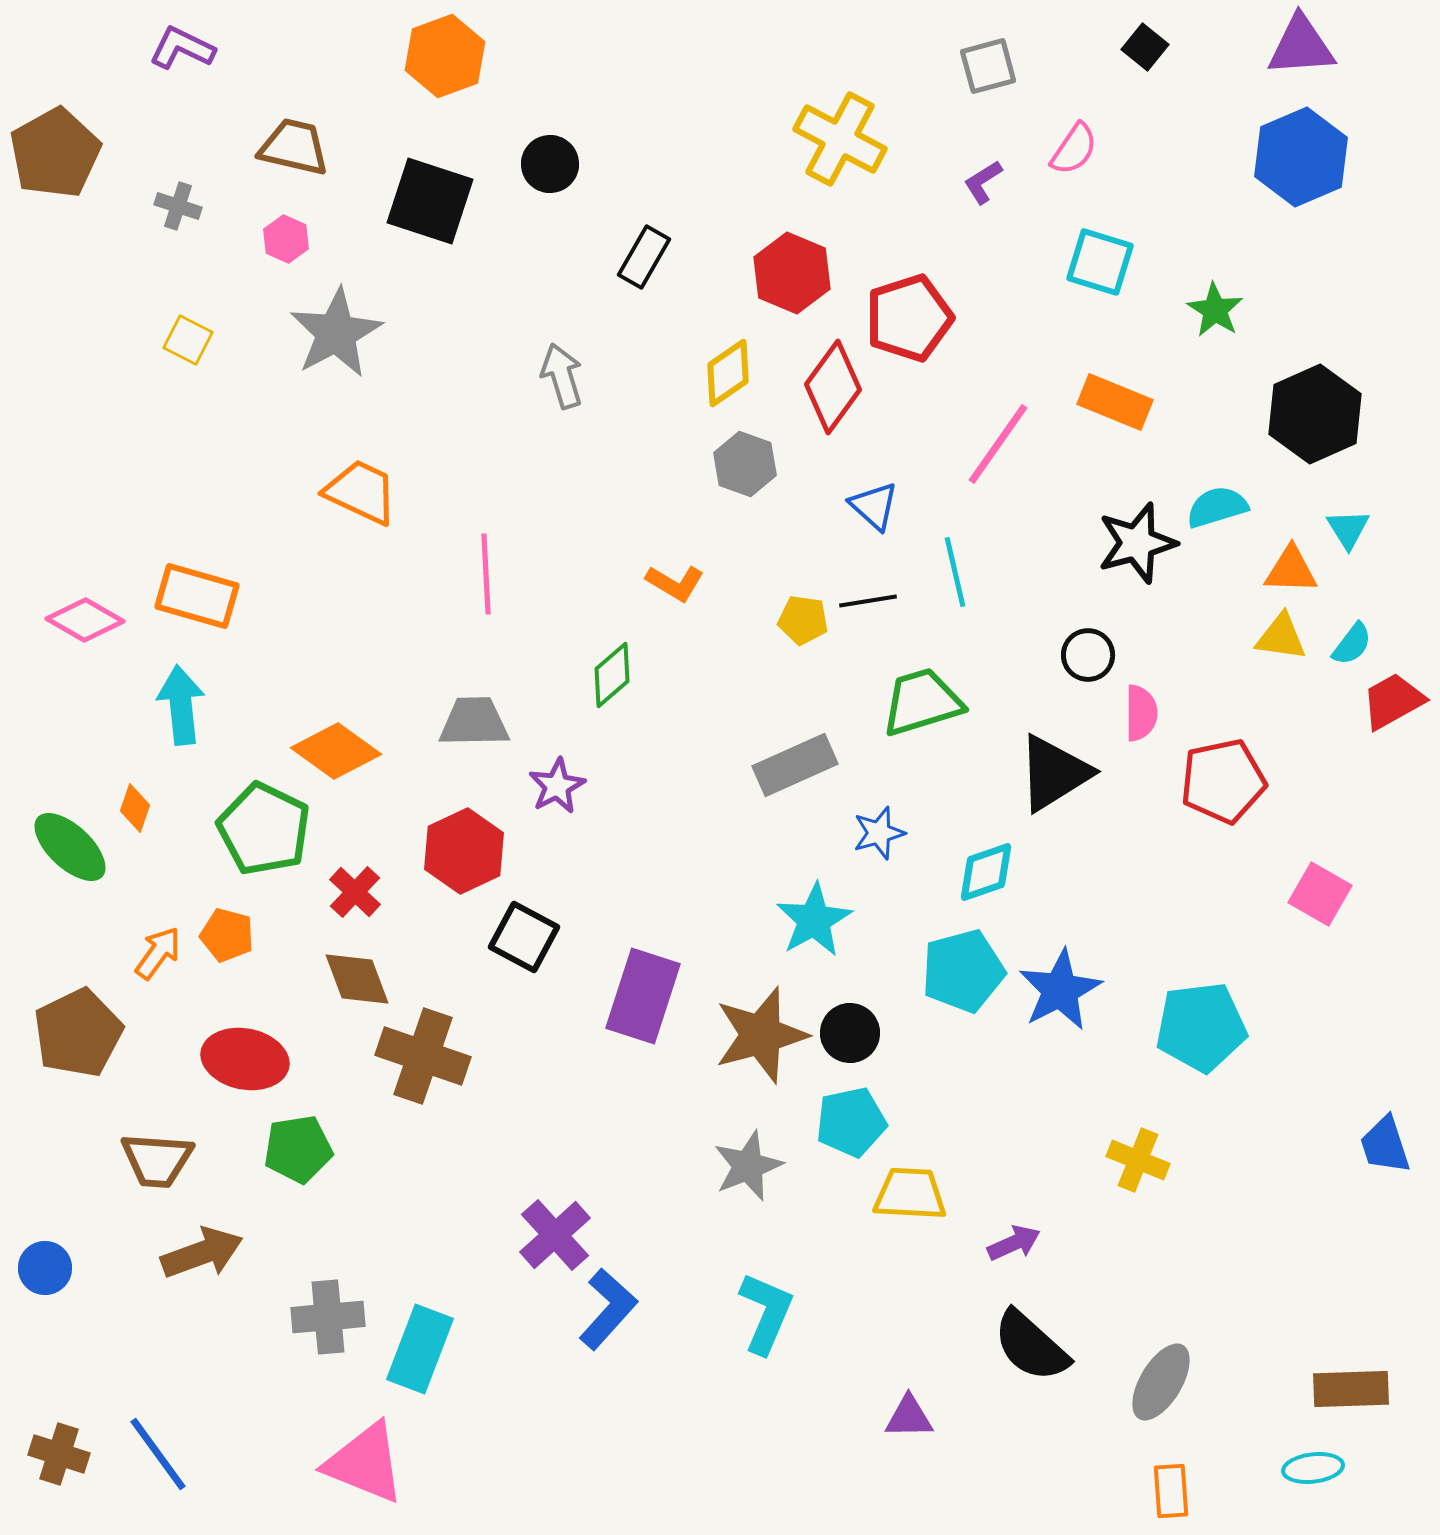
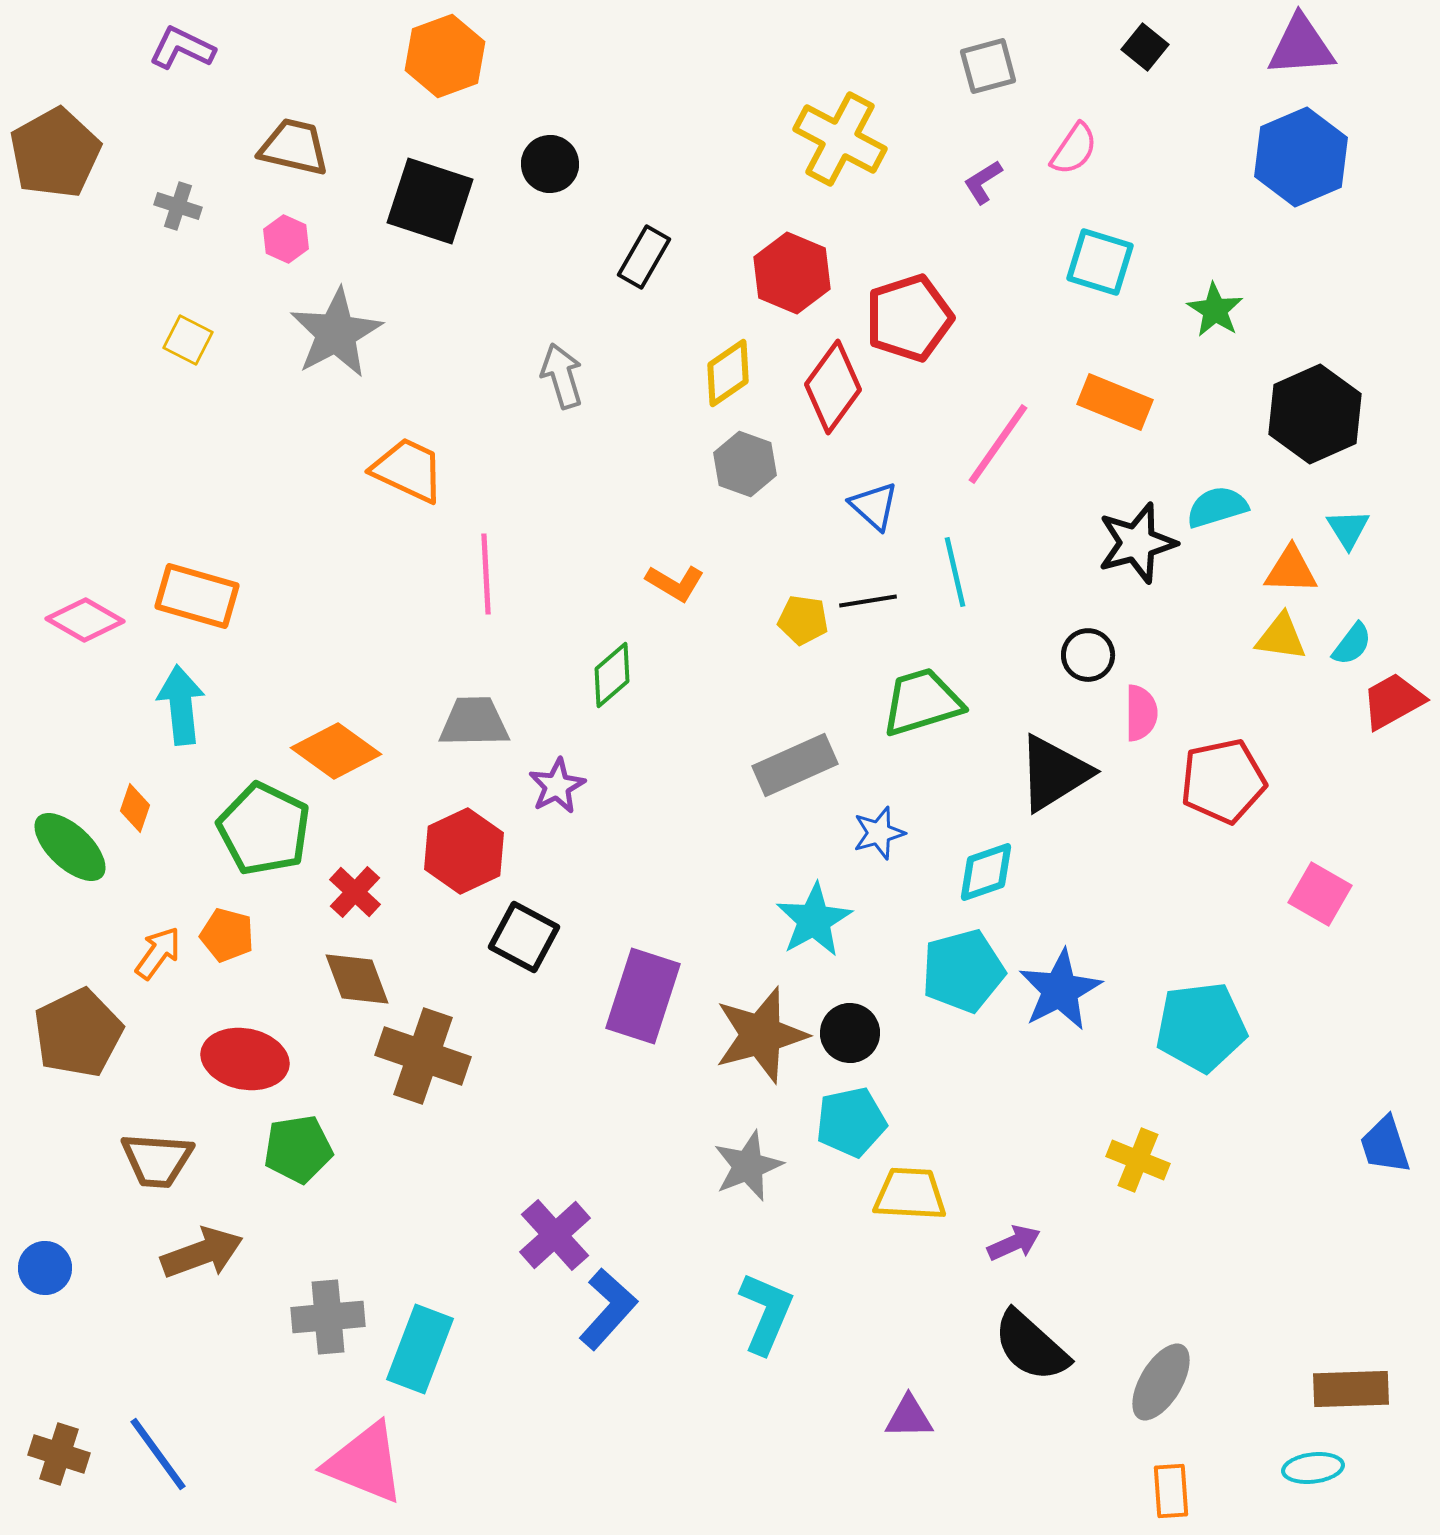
orange trapezoid at (361, 492): moved 47 px right, 22 px up
